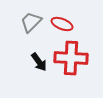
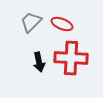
black arrow: rotated 24 degrees clockwise
